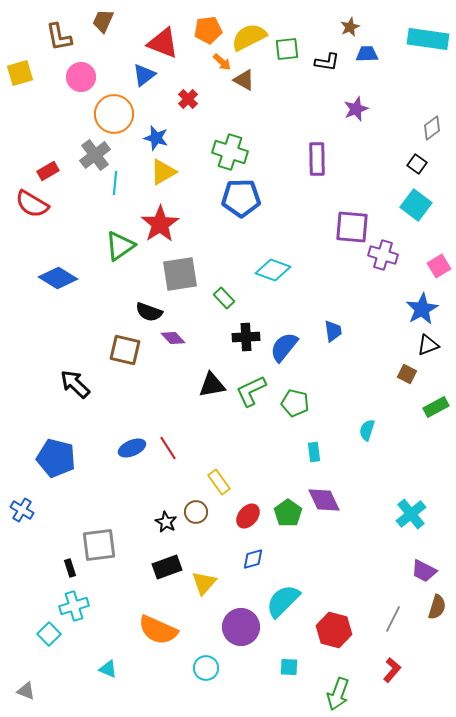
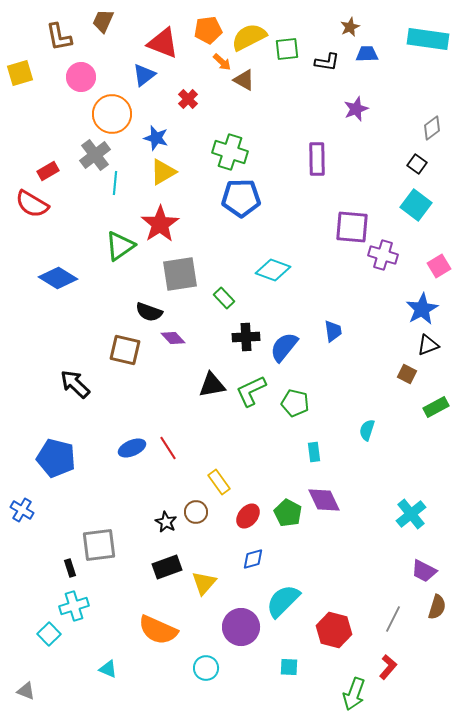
orange circle at (114, 114): moved 2 px left
green pentagon at (288, 513): rotated 8 degrees counterclockwise
red L-shape at (392, 670): moved 4 px left, 3 px up
green arrow at (338, 694): moved 16 px right
